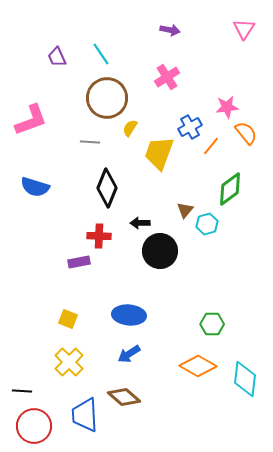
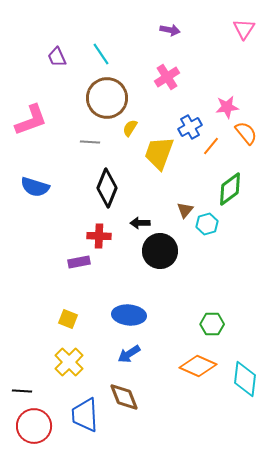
orange diamond: rotated 6 degrees counterclockwise
brown diamond: rotated 28 degrees clockwise
